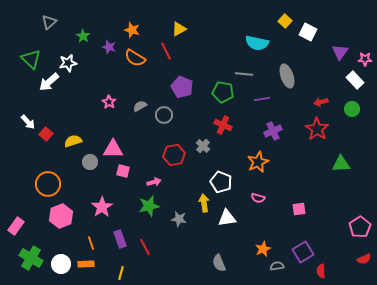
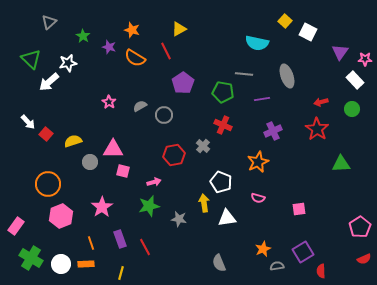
purple pentagon at (182, 87): moved 1 px right, 4 px up; rotated 15 degrees clockwise
